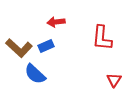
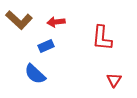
brown L-shape: moved 28 px up
